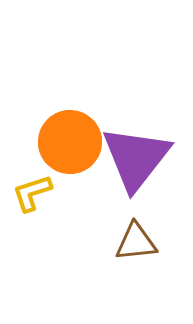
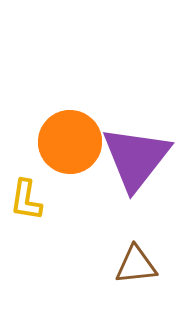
yellow L-shape: moved 6 px left, 7 px down; rotated 63 degrees counterclockwise
brown triangle: moved 23 px down
